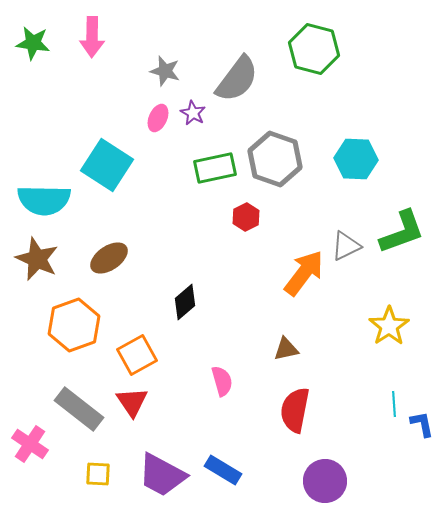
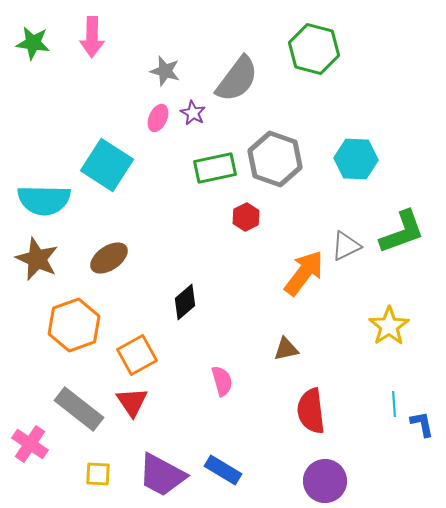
red semicircle: moved 16 px right, 1 px down; rotated 18 degrees counterclockwise
